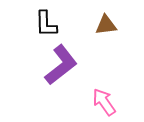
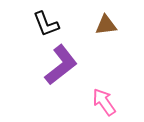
black L-shape: rotated 20 degrees counterclockwise
